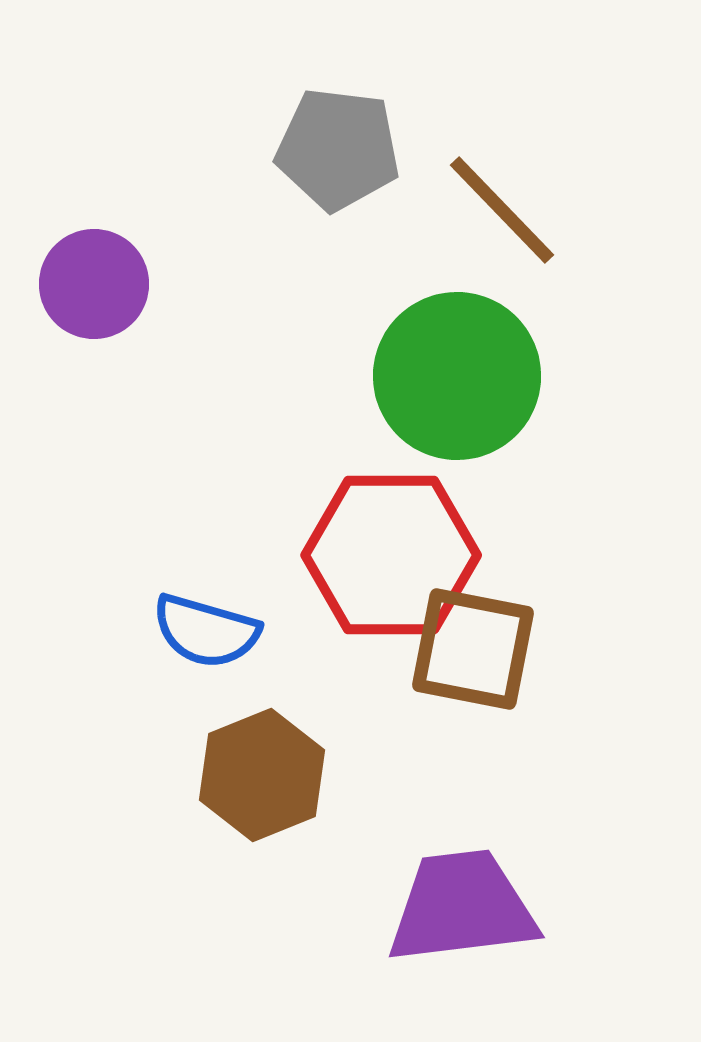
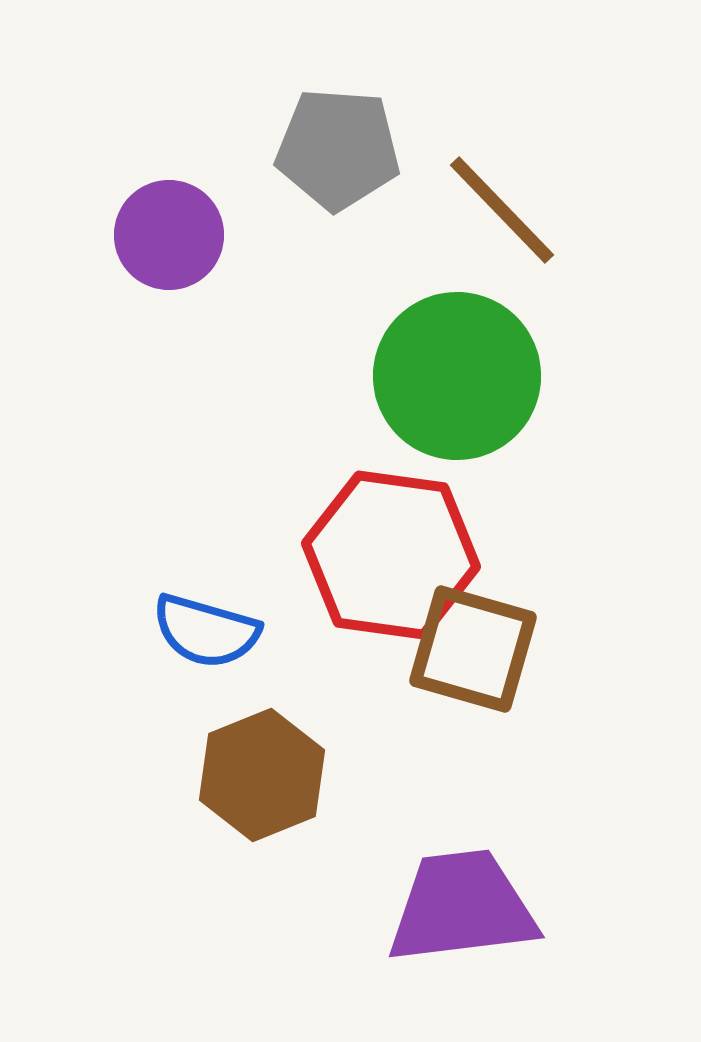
gray pentagon: rotated 3 degrees counterclockwise
purple circle: moved 75 px right, 49 px up
red hexagon: rotated 8 degrees clockwise
brown square: rotated 5 degrees clockwise
